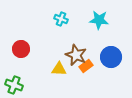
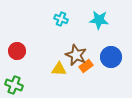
red circle: moved 4 px left, 2 px down
